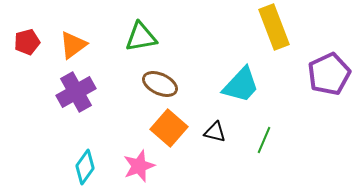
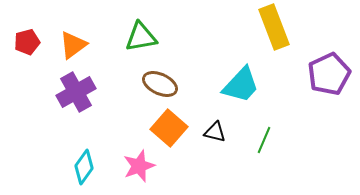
cyan diamond: moved 1 px left
